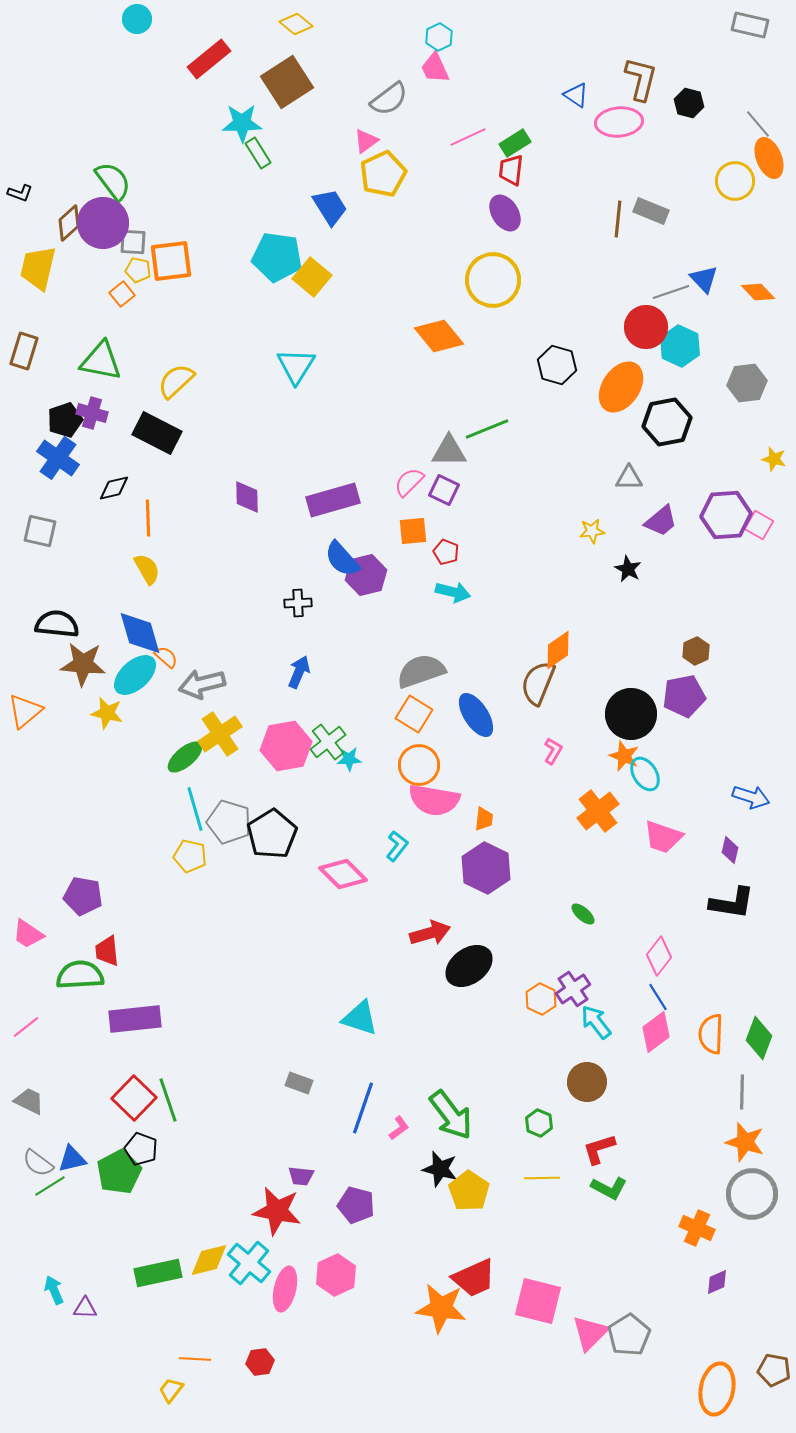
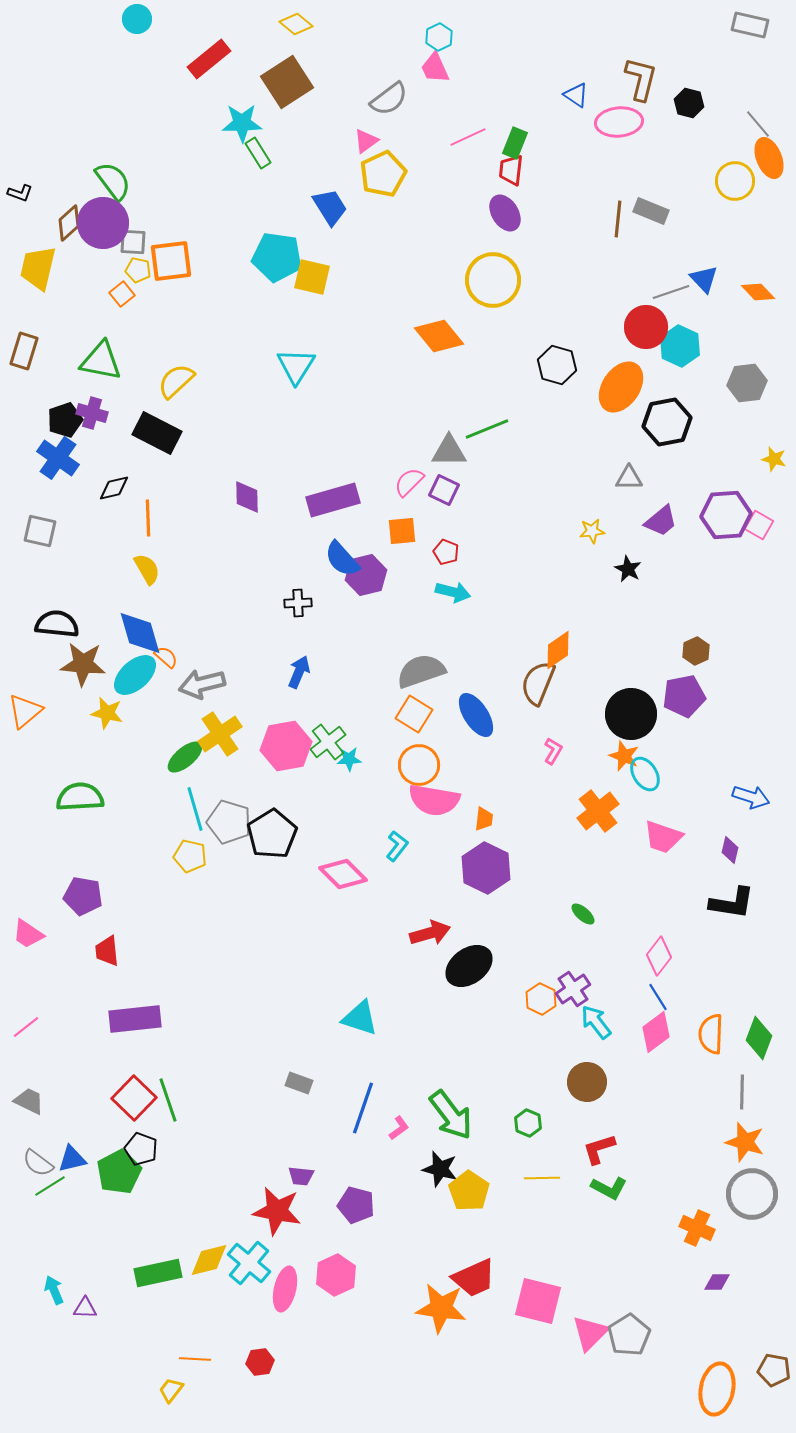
green rectangle at (515, 143): rotated 36 degrees counterclockwise
yellow square at (312, 277): rotated 27 degrees counterclockwise
orange square at (413, 531): moved 11 px left
green semicircle at (80, 975): moved 178 px up
green hexagon at (539, 1123): moved 11 px left
purple diamond at (717, 1282): rotated 24 degrees clockwise
